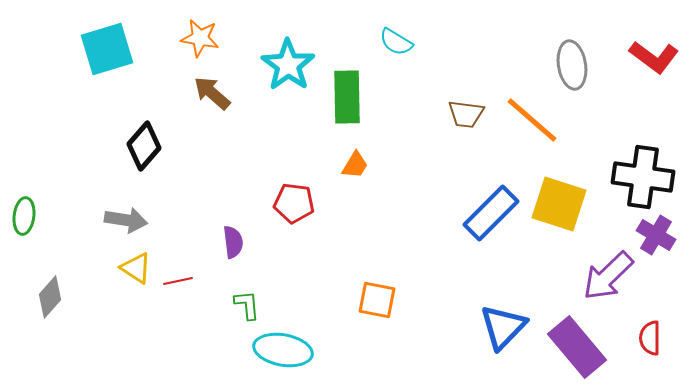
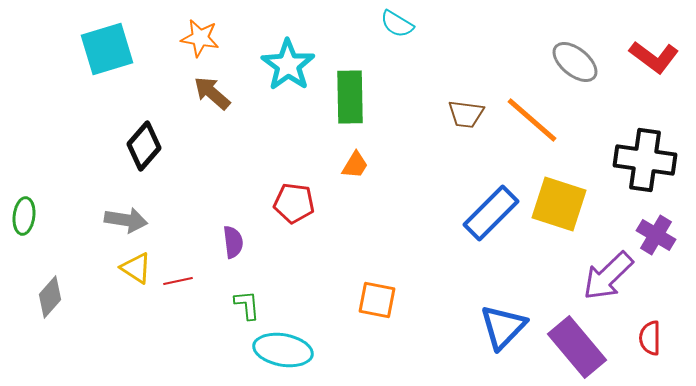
cyan semicircle: moved 1 px right, 18 px up
gray ellipse: moved 3 px right, 3 px up; rotated 42 degrees counterclockwise
green rectangle: moved 3 px right
black cross: moved 2 px right, 17 px up
